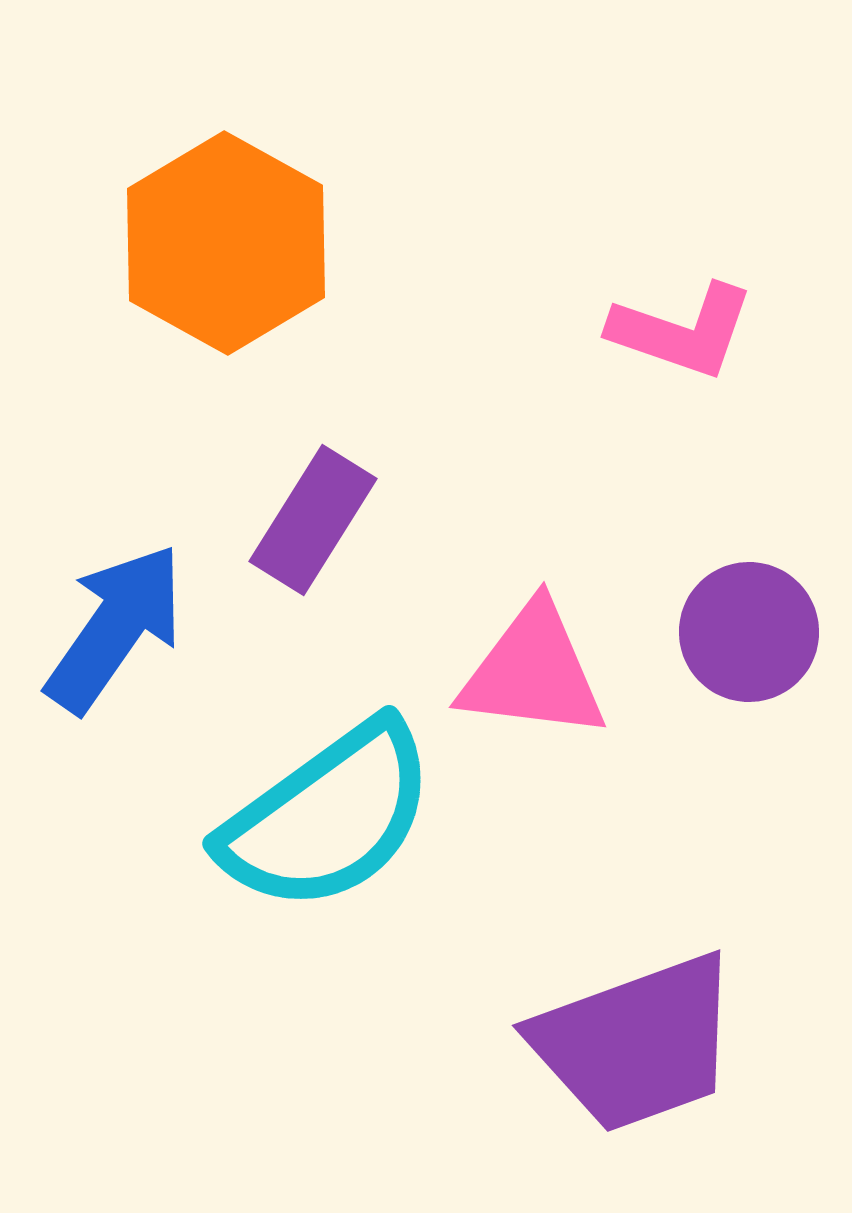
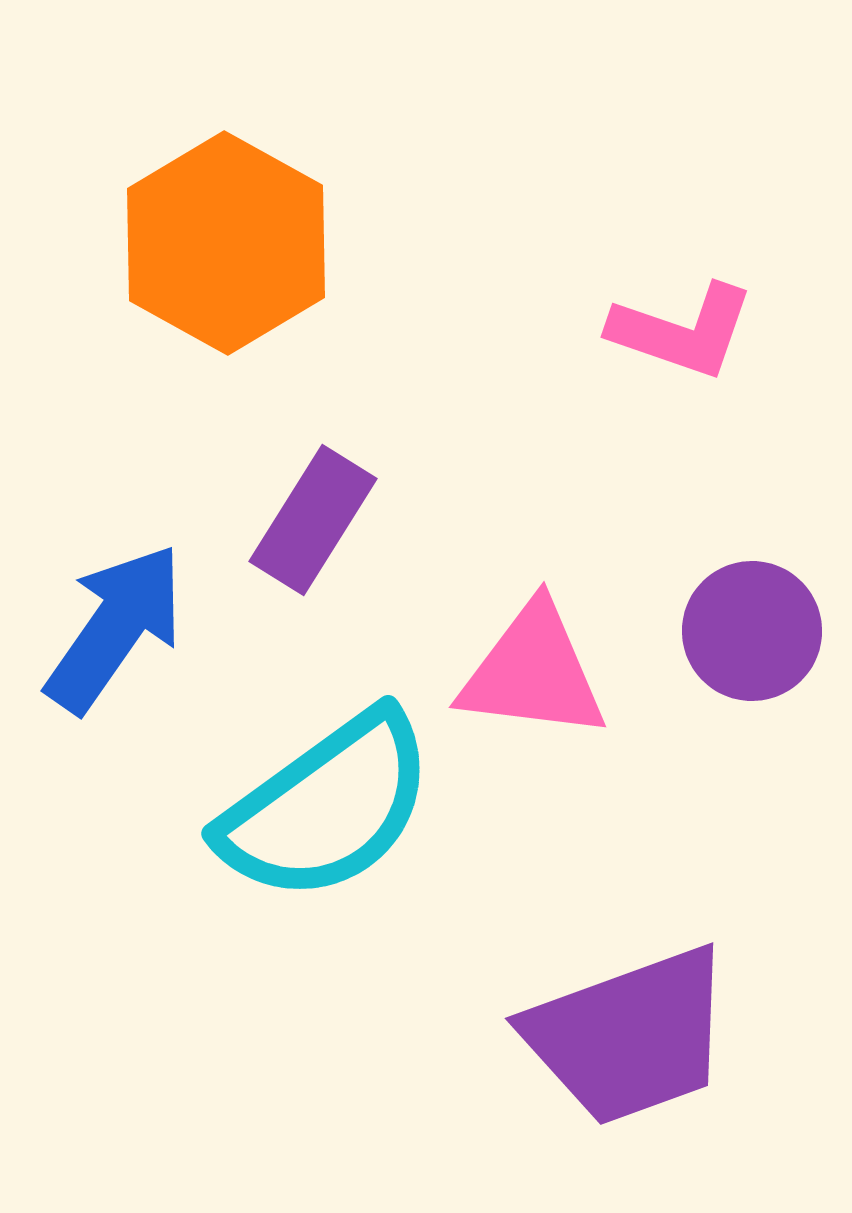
purple circle: moved 3 px right, 1 px up
cyan semicircle: moved 1 px left, 10 px up
purple trapezoid: moved 7 px left, 7 px up
